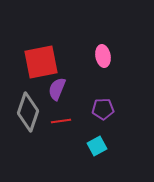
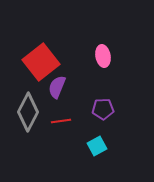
red square: rotated 27 degrees counterclockwise
purple semicircle: moved 2 px up
gray diamond: rotated 9 degrees clockwise
